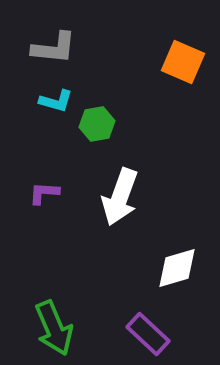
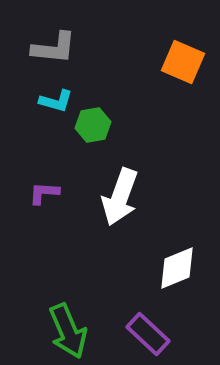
green hexagon: moved 4 px left, 1 px down
white diamond: rotated 6 degrees counterclockwise
green arrow: moved 14 px right, 3 px down
